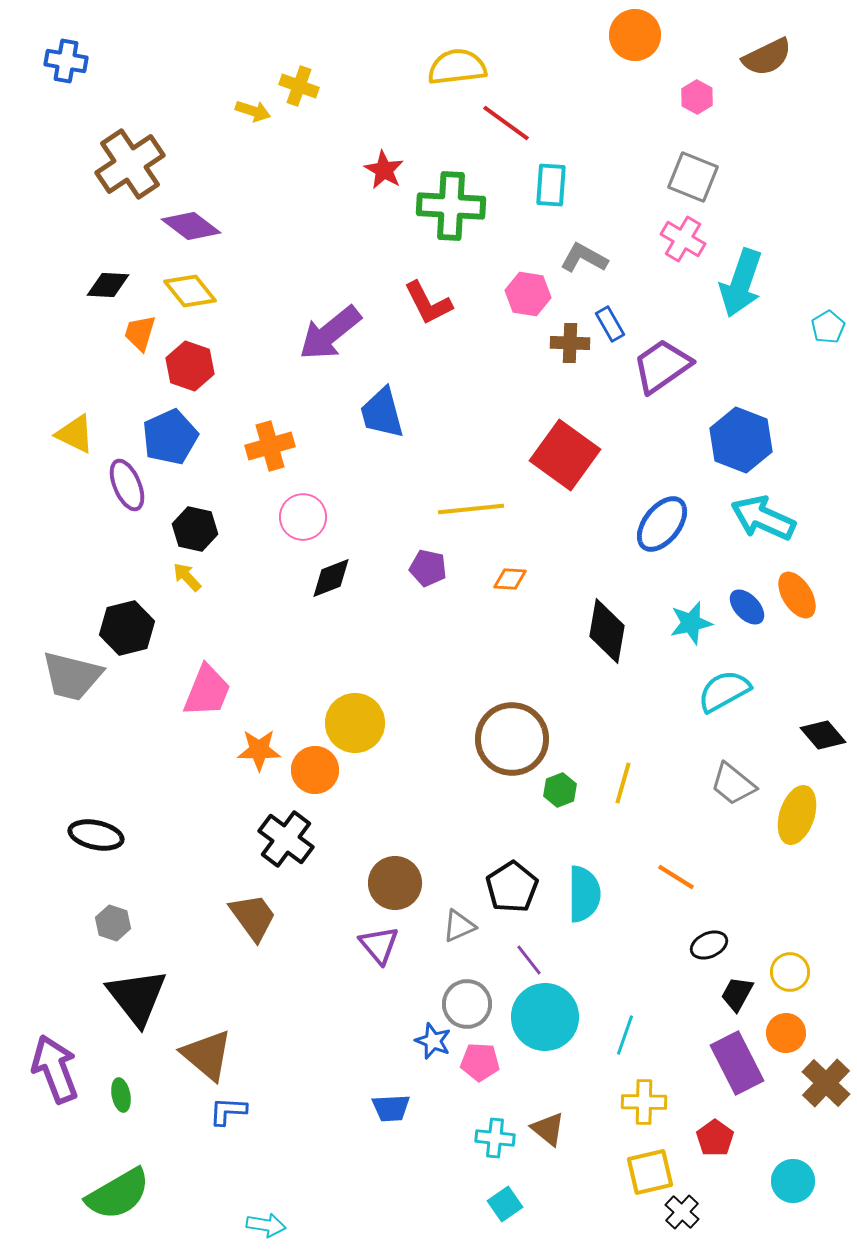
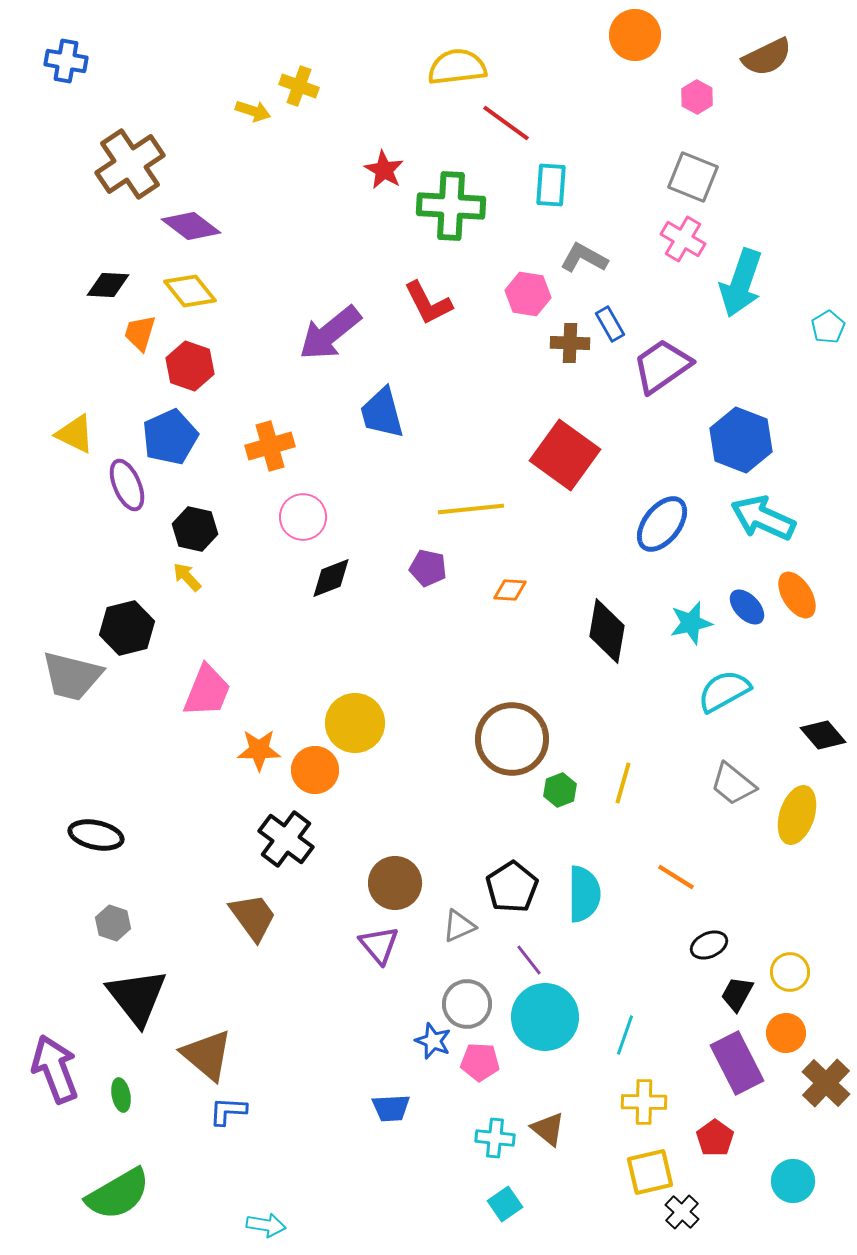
orange diamond at (510, 579): moved 11 px down
